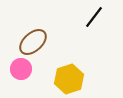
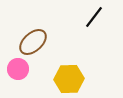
pink circle: moved 3 px left
yellow hexagon: rotated 16 degrees clockwise
